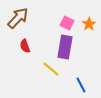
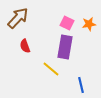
orange star: rotated 24 degrees clockwise
blue line: rotated 14 degrees clockwise
